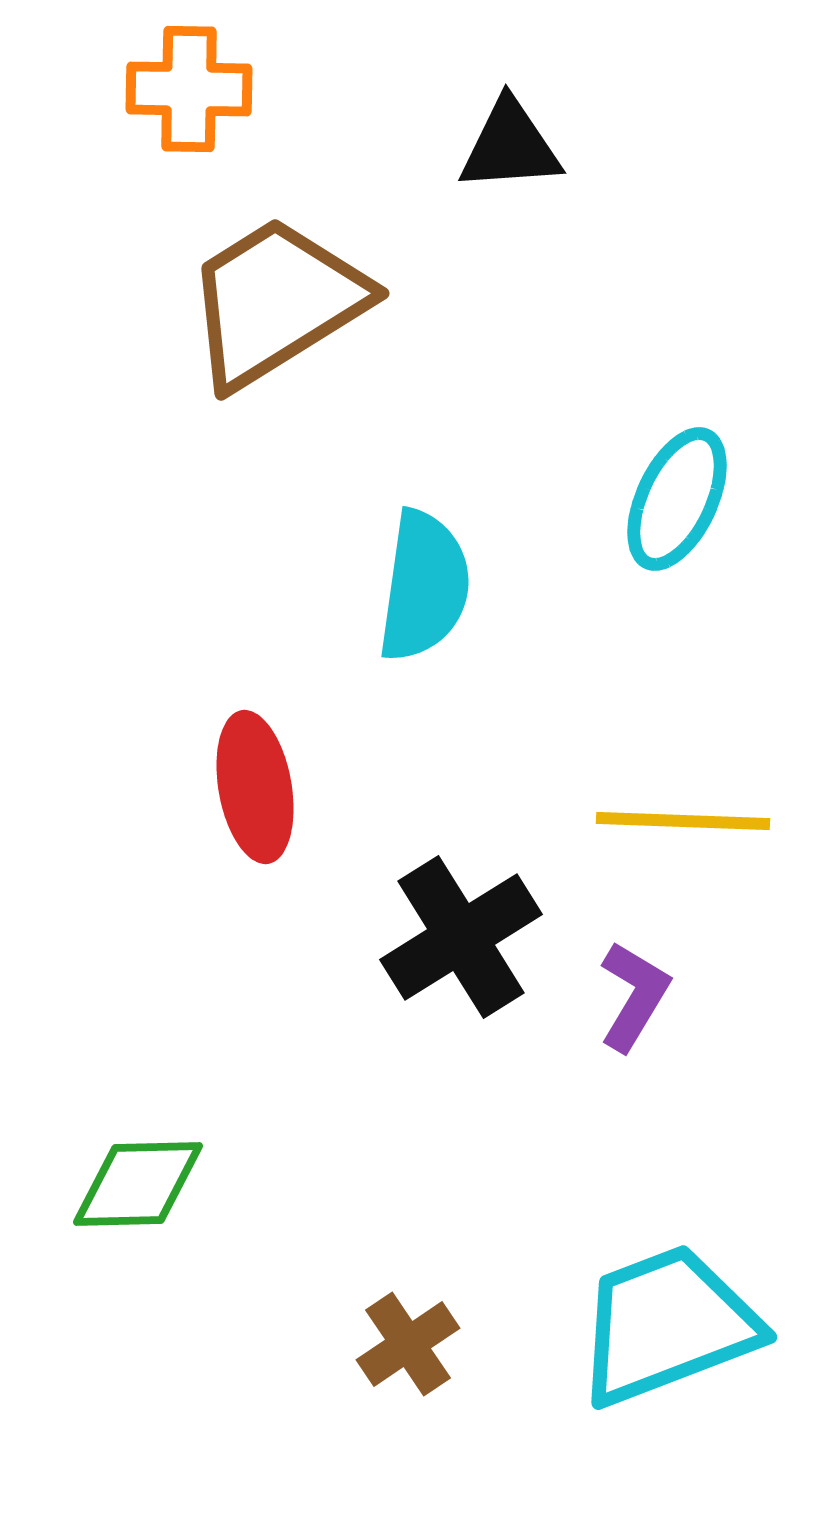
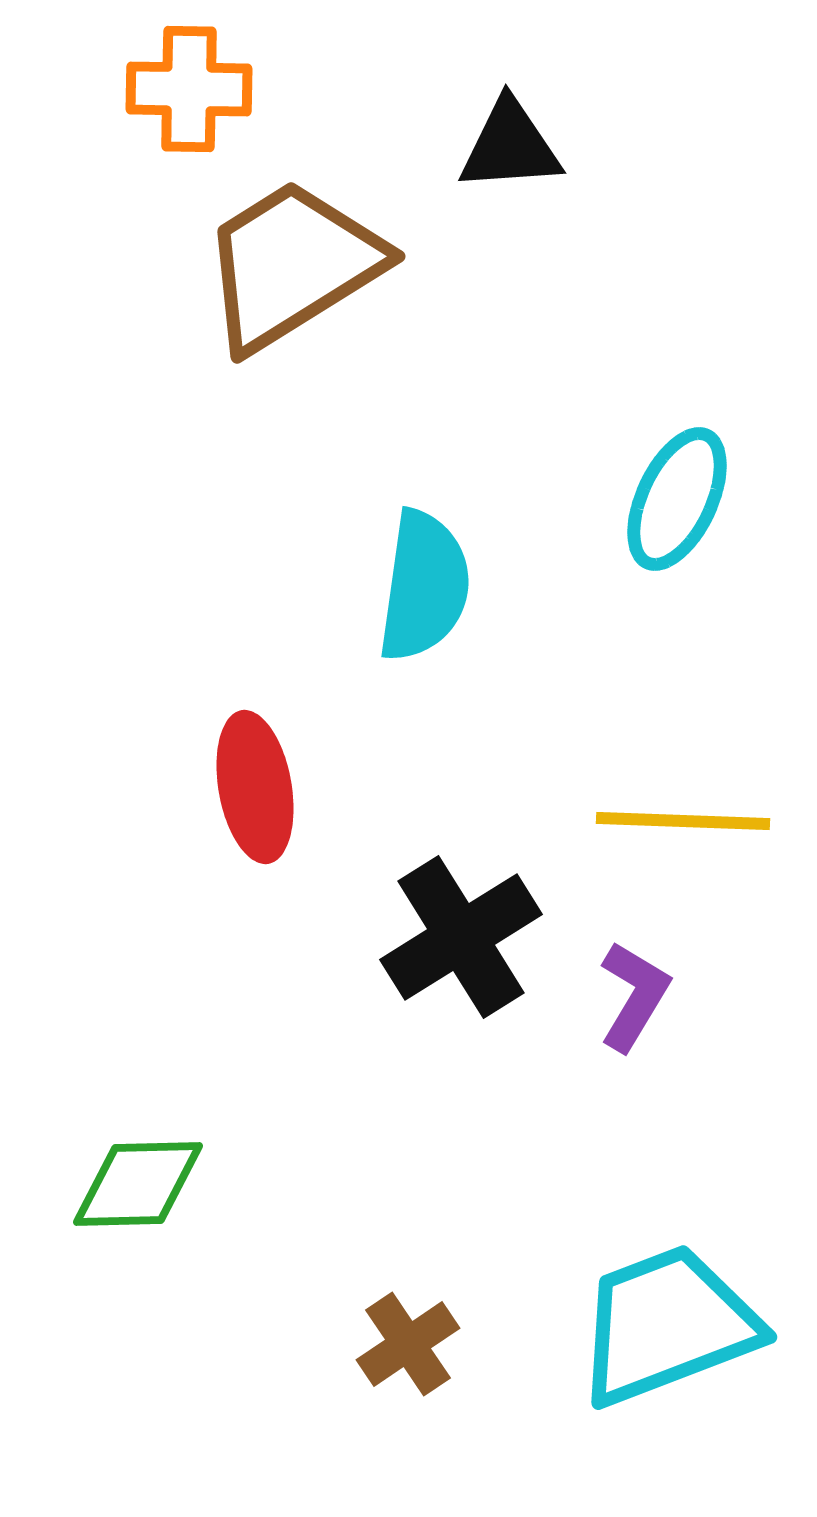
brown trapezoid: moved 16 px right, 37 px up
